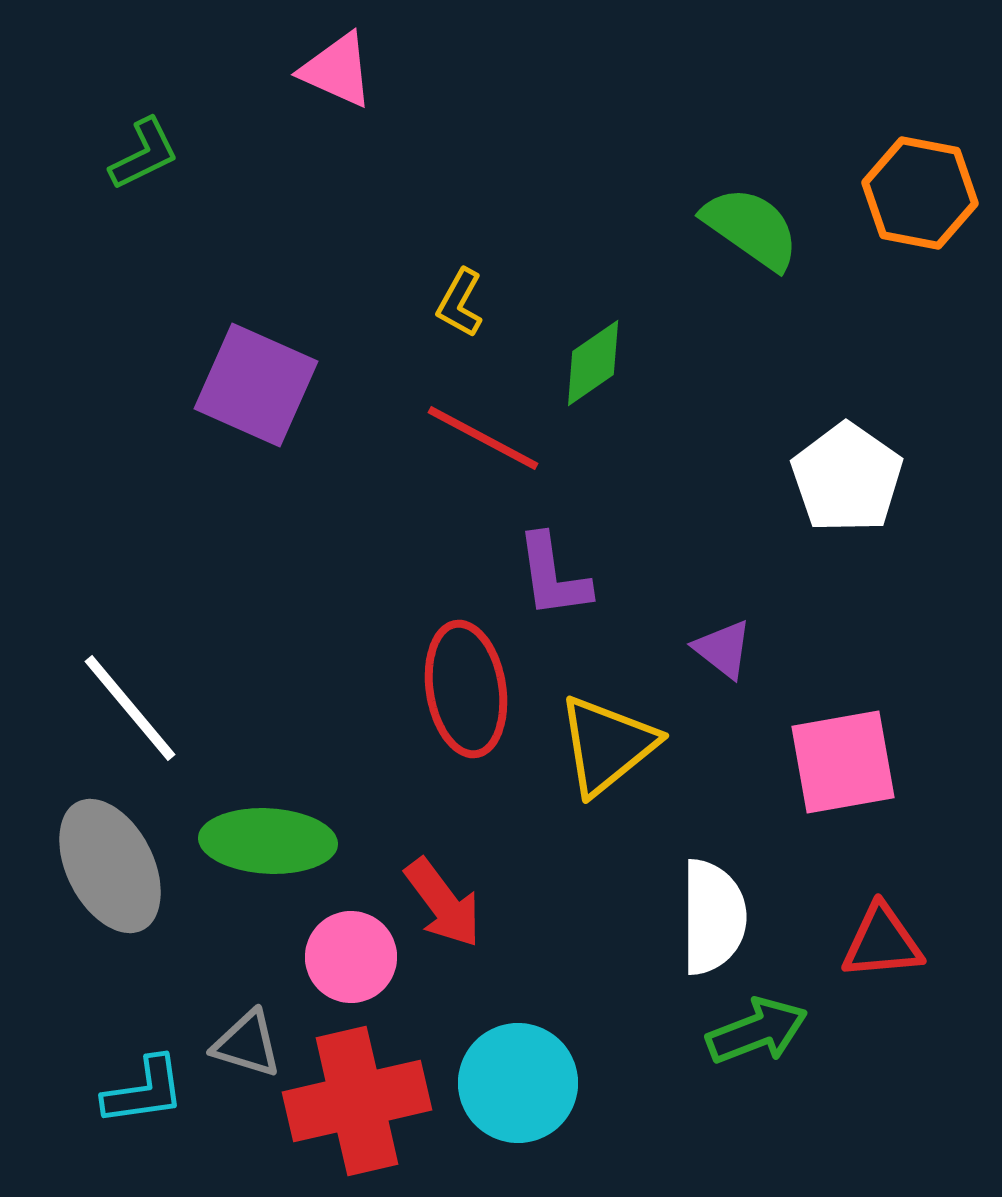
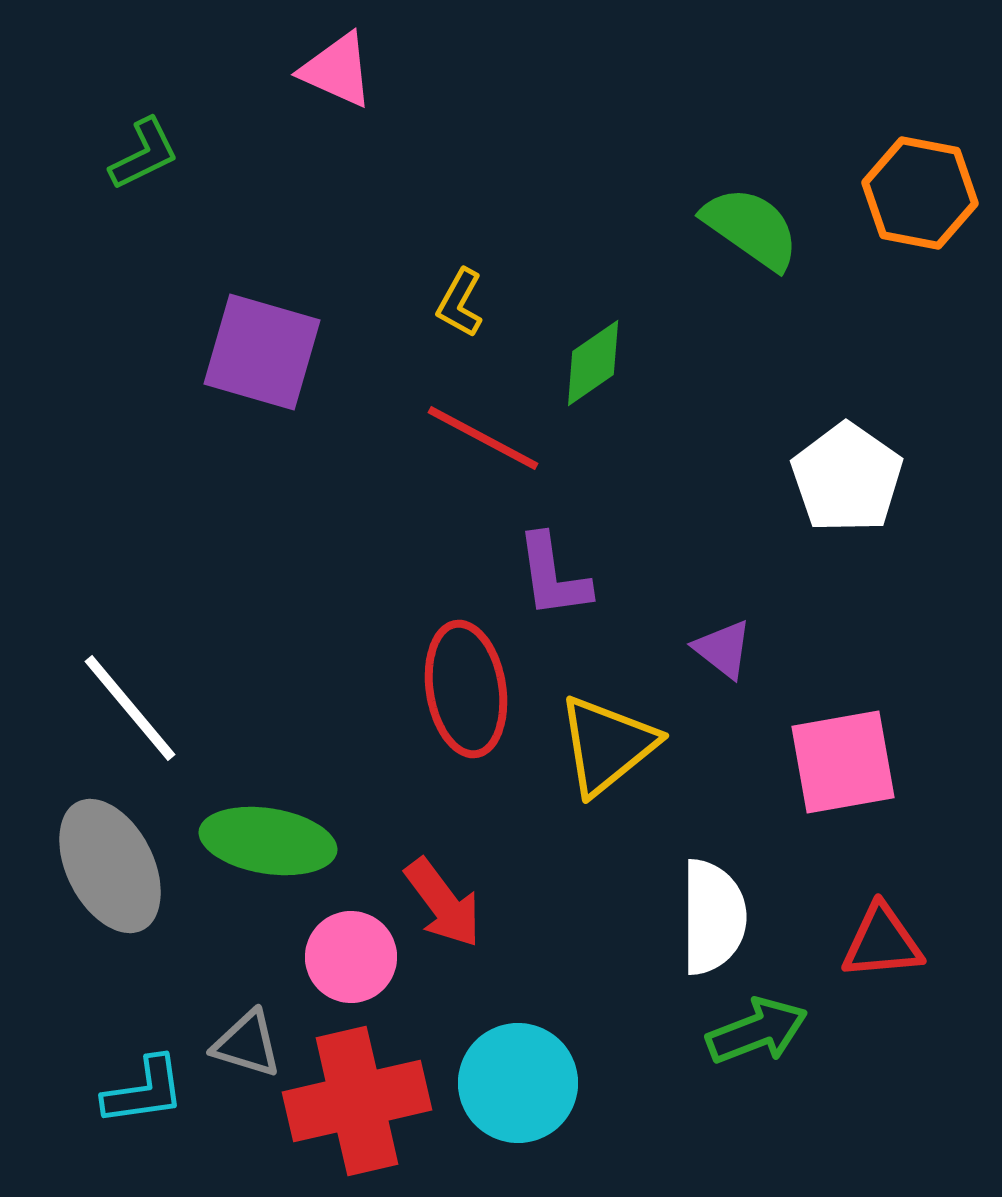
purple square: moved 6 px right, 33 px up; rotated 8 degrees counterclockwise
green ellipse: rotated 6 degrees clockwise
